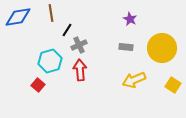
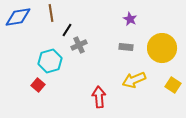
red arrow: moved 19 px right, 27 px down
